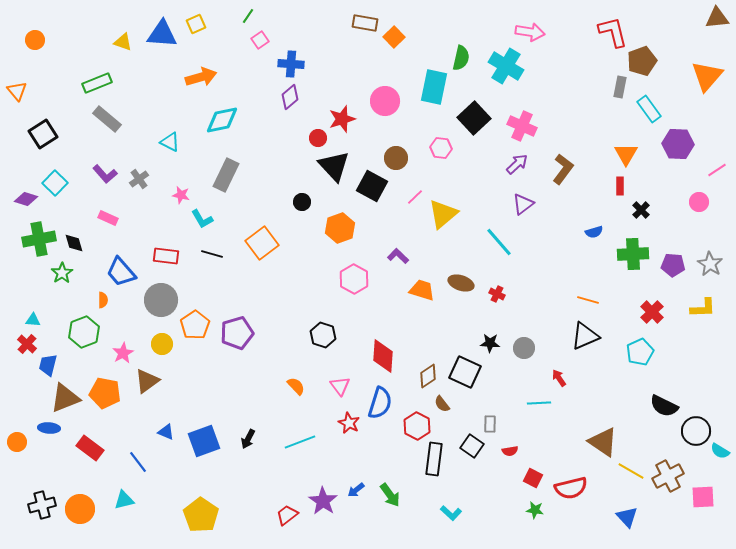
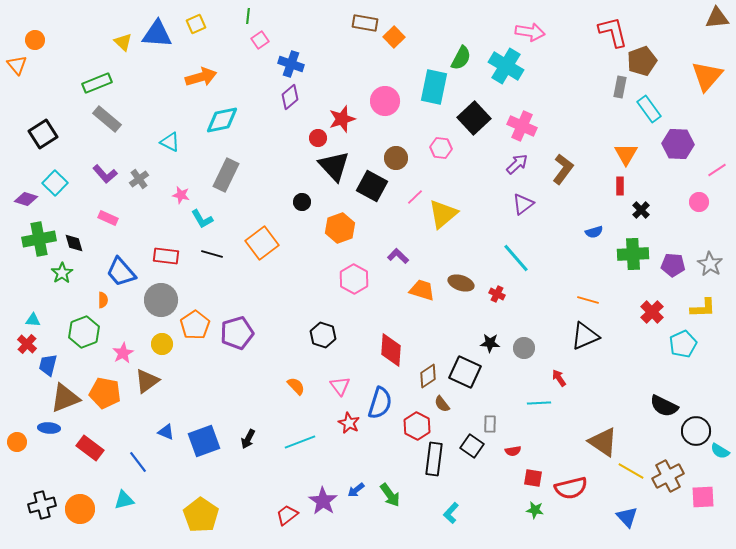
green line at (248, 16): rotated 28 degrees counterclockwise
blue triangle at (162, 34): moved 5 px left
yellow triangle at (123, 42): rotated 24 degrees clockwise
green semicircle at (461, 58): rotated 15 degrees clockwise
blue cross at (291, 64): rotated 15 degrees clockwise
orange triangle at (17, 91): moved 26 px up
cyan line at (499, 242): moved 17 px right, 16 px down
cyan pentagon at (640, 352): moved 43 px right, 8 px up
red diamond at (383, 356): moved 8 px right, 6 px up
red semicircle at (510, 451): moved 3 px right
red square at (533, 478): rotated 18 degrees counterclockwise
cyan L-shape at (451, 513): rotated 90 degrees clockwise
